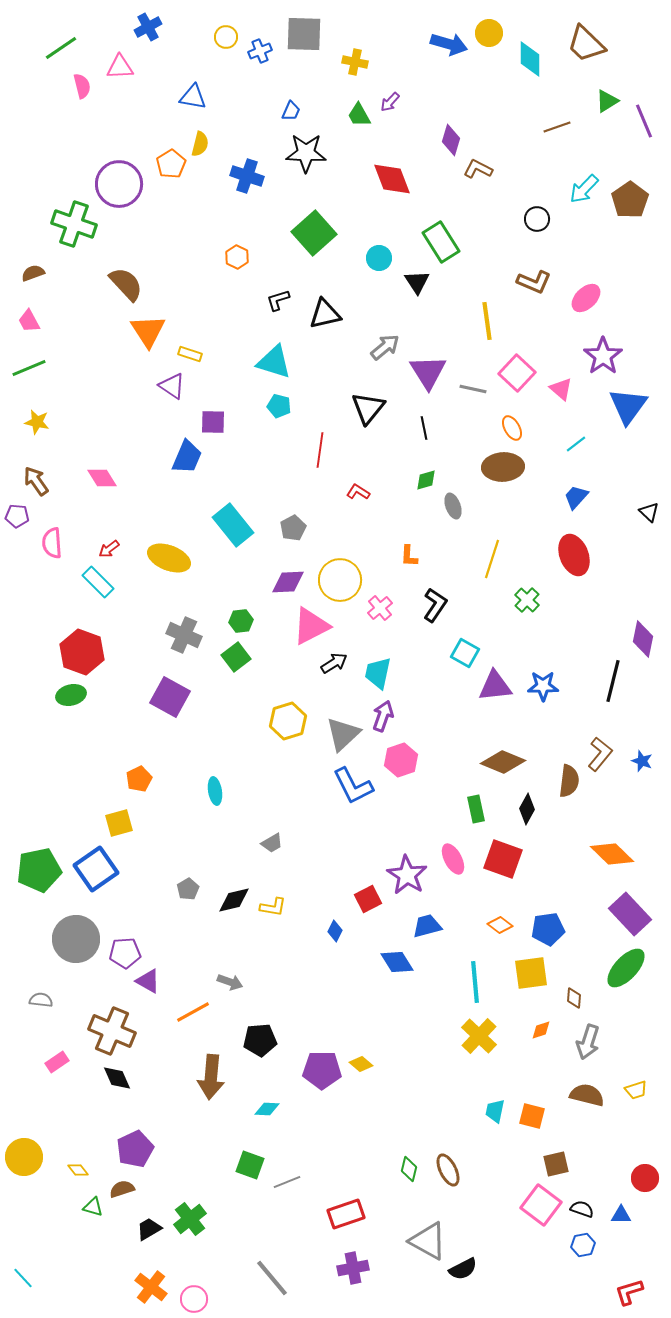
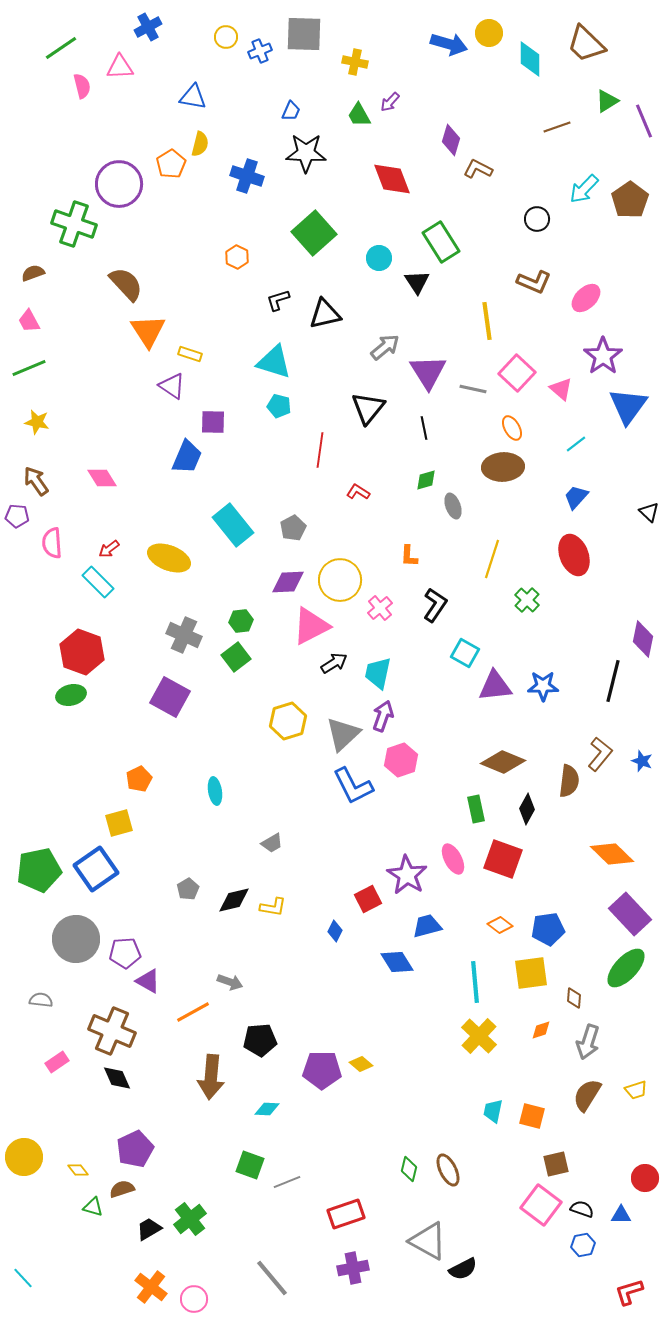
brown semicircle at (587, 1095): rotated 72 degrees counterclockwise
cyan trapezoid at (495, 1111): moved 2 px left
